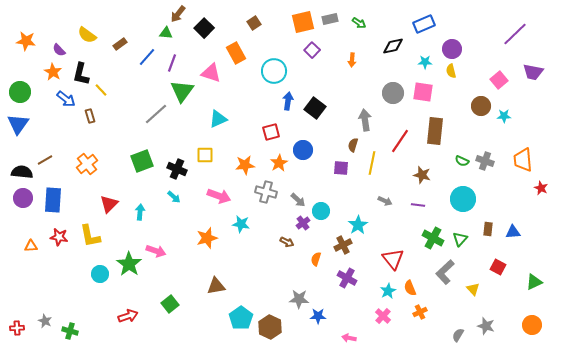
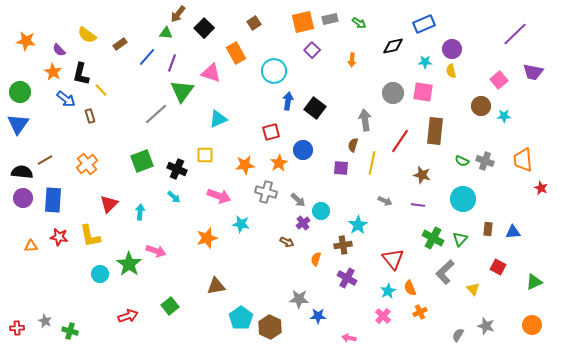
brown cross at (343, 245): rotated 18 degrees clockwise
green square at (170, 304): moved 2 px down
